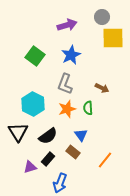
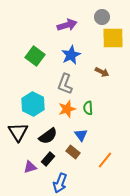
brown arrow: moved 16 px up
